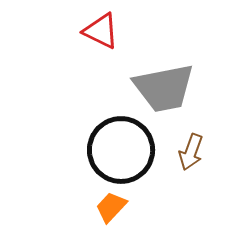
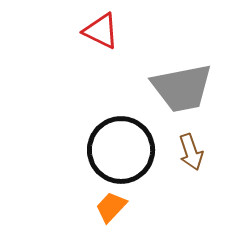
gray trapezoid: moved 18 px right
brown arrow: rotated 39 degrees counterclockwise
